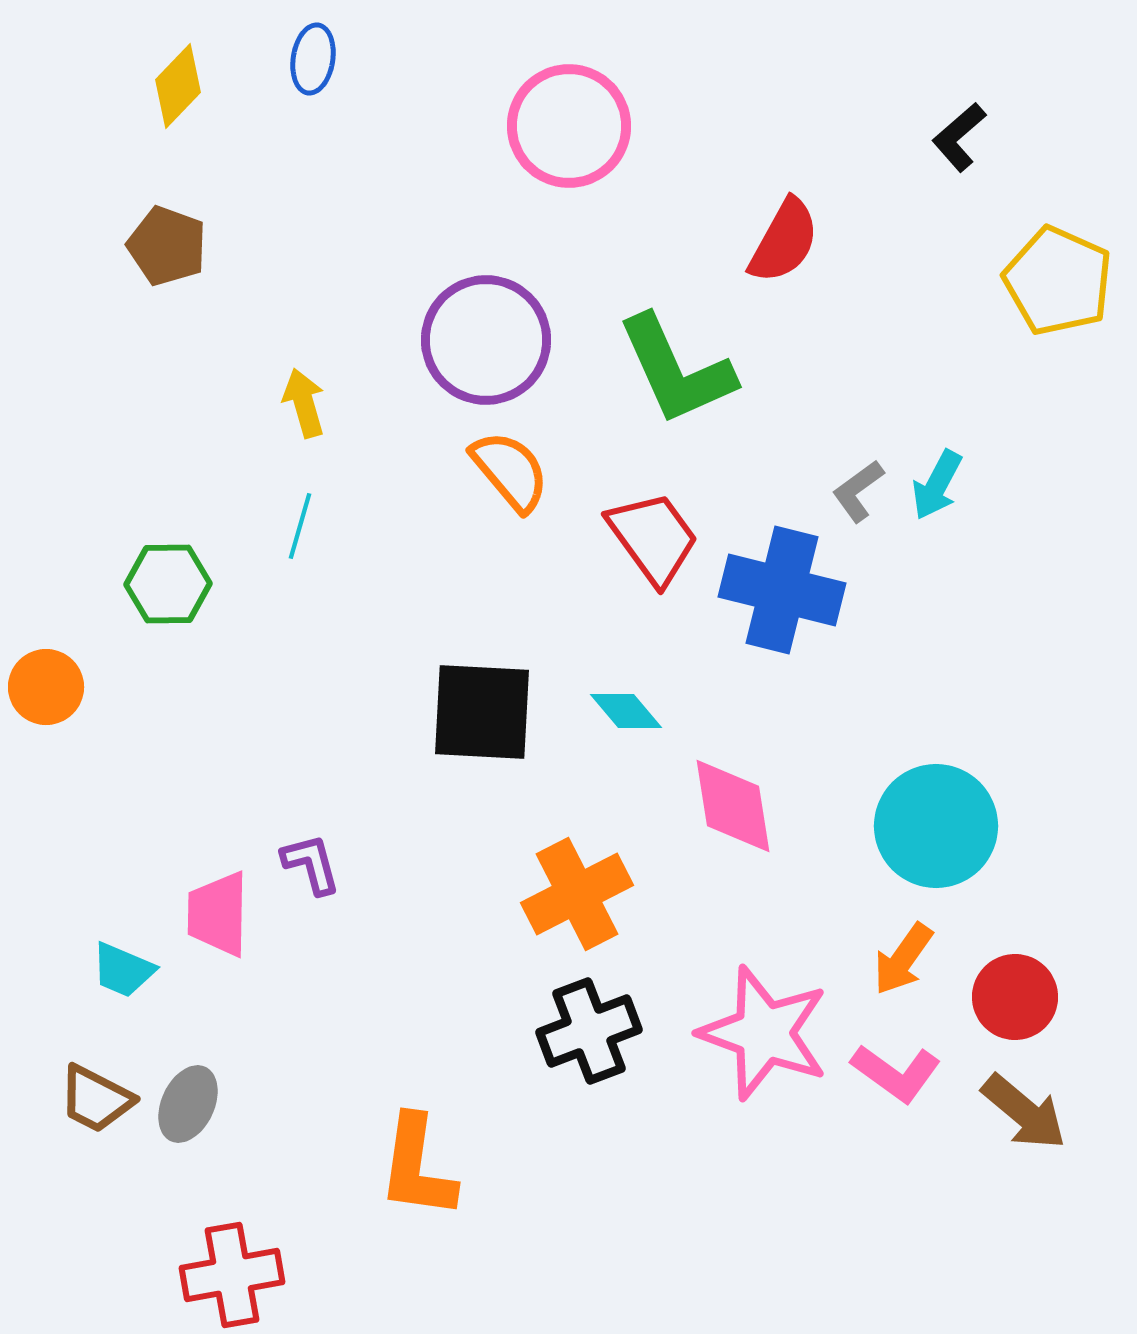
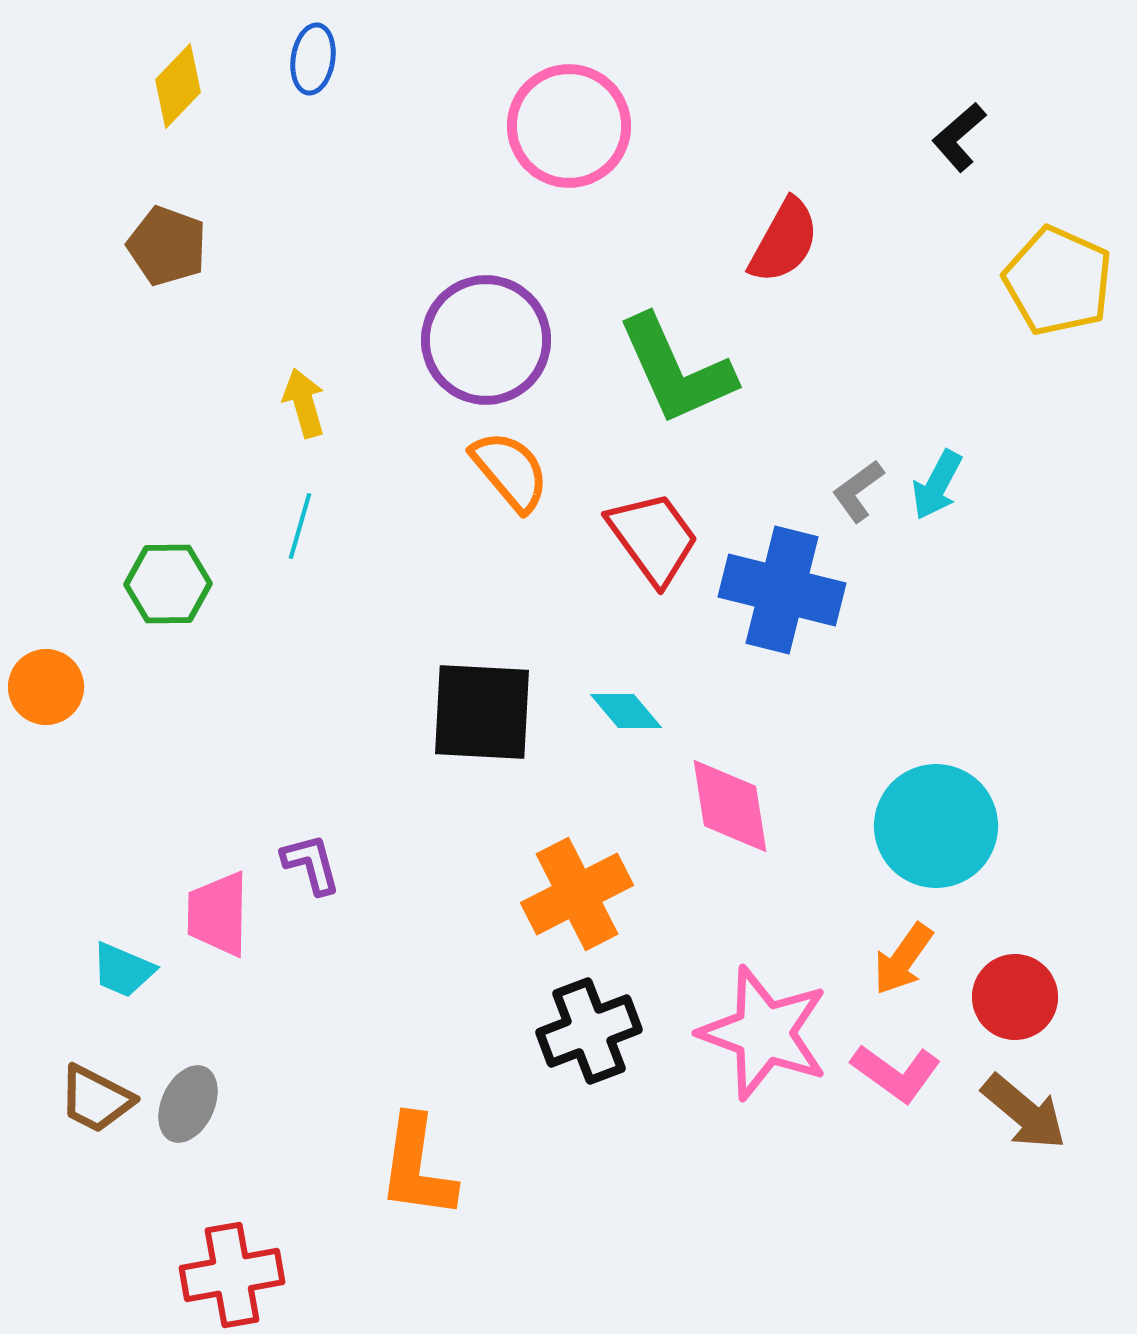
pink diamond: moved 3 px left
